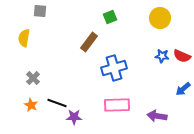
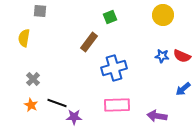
yellow circle: moved 3 px right, 3 px up
gray cross: moved 1 px down
